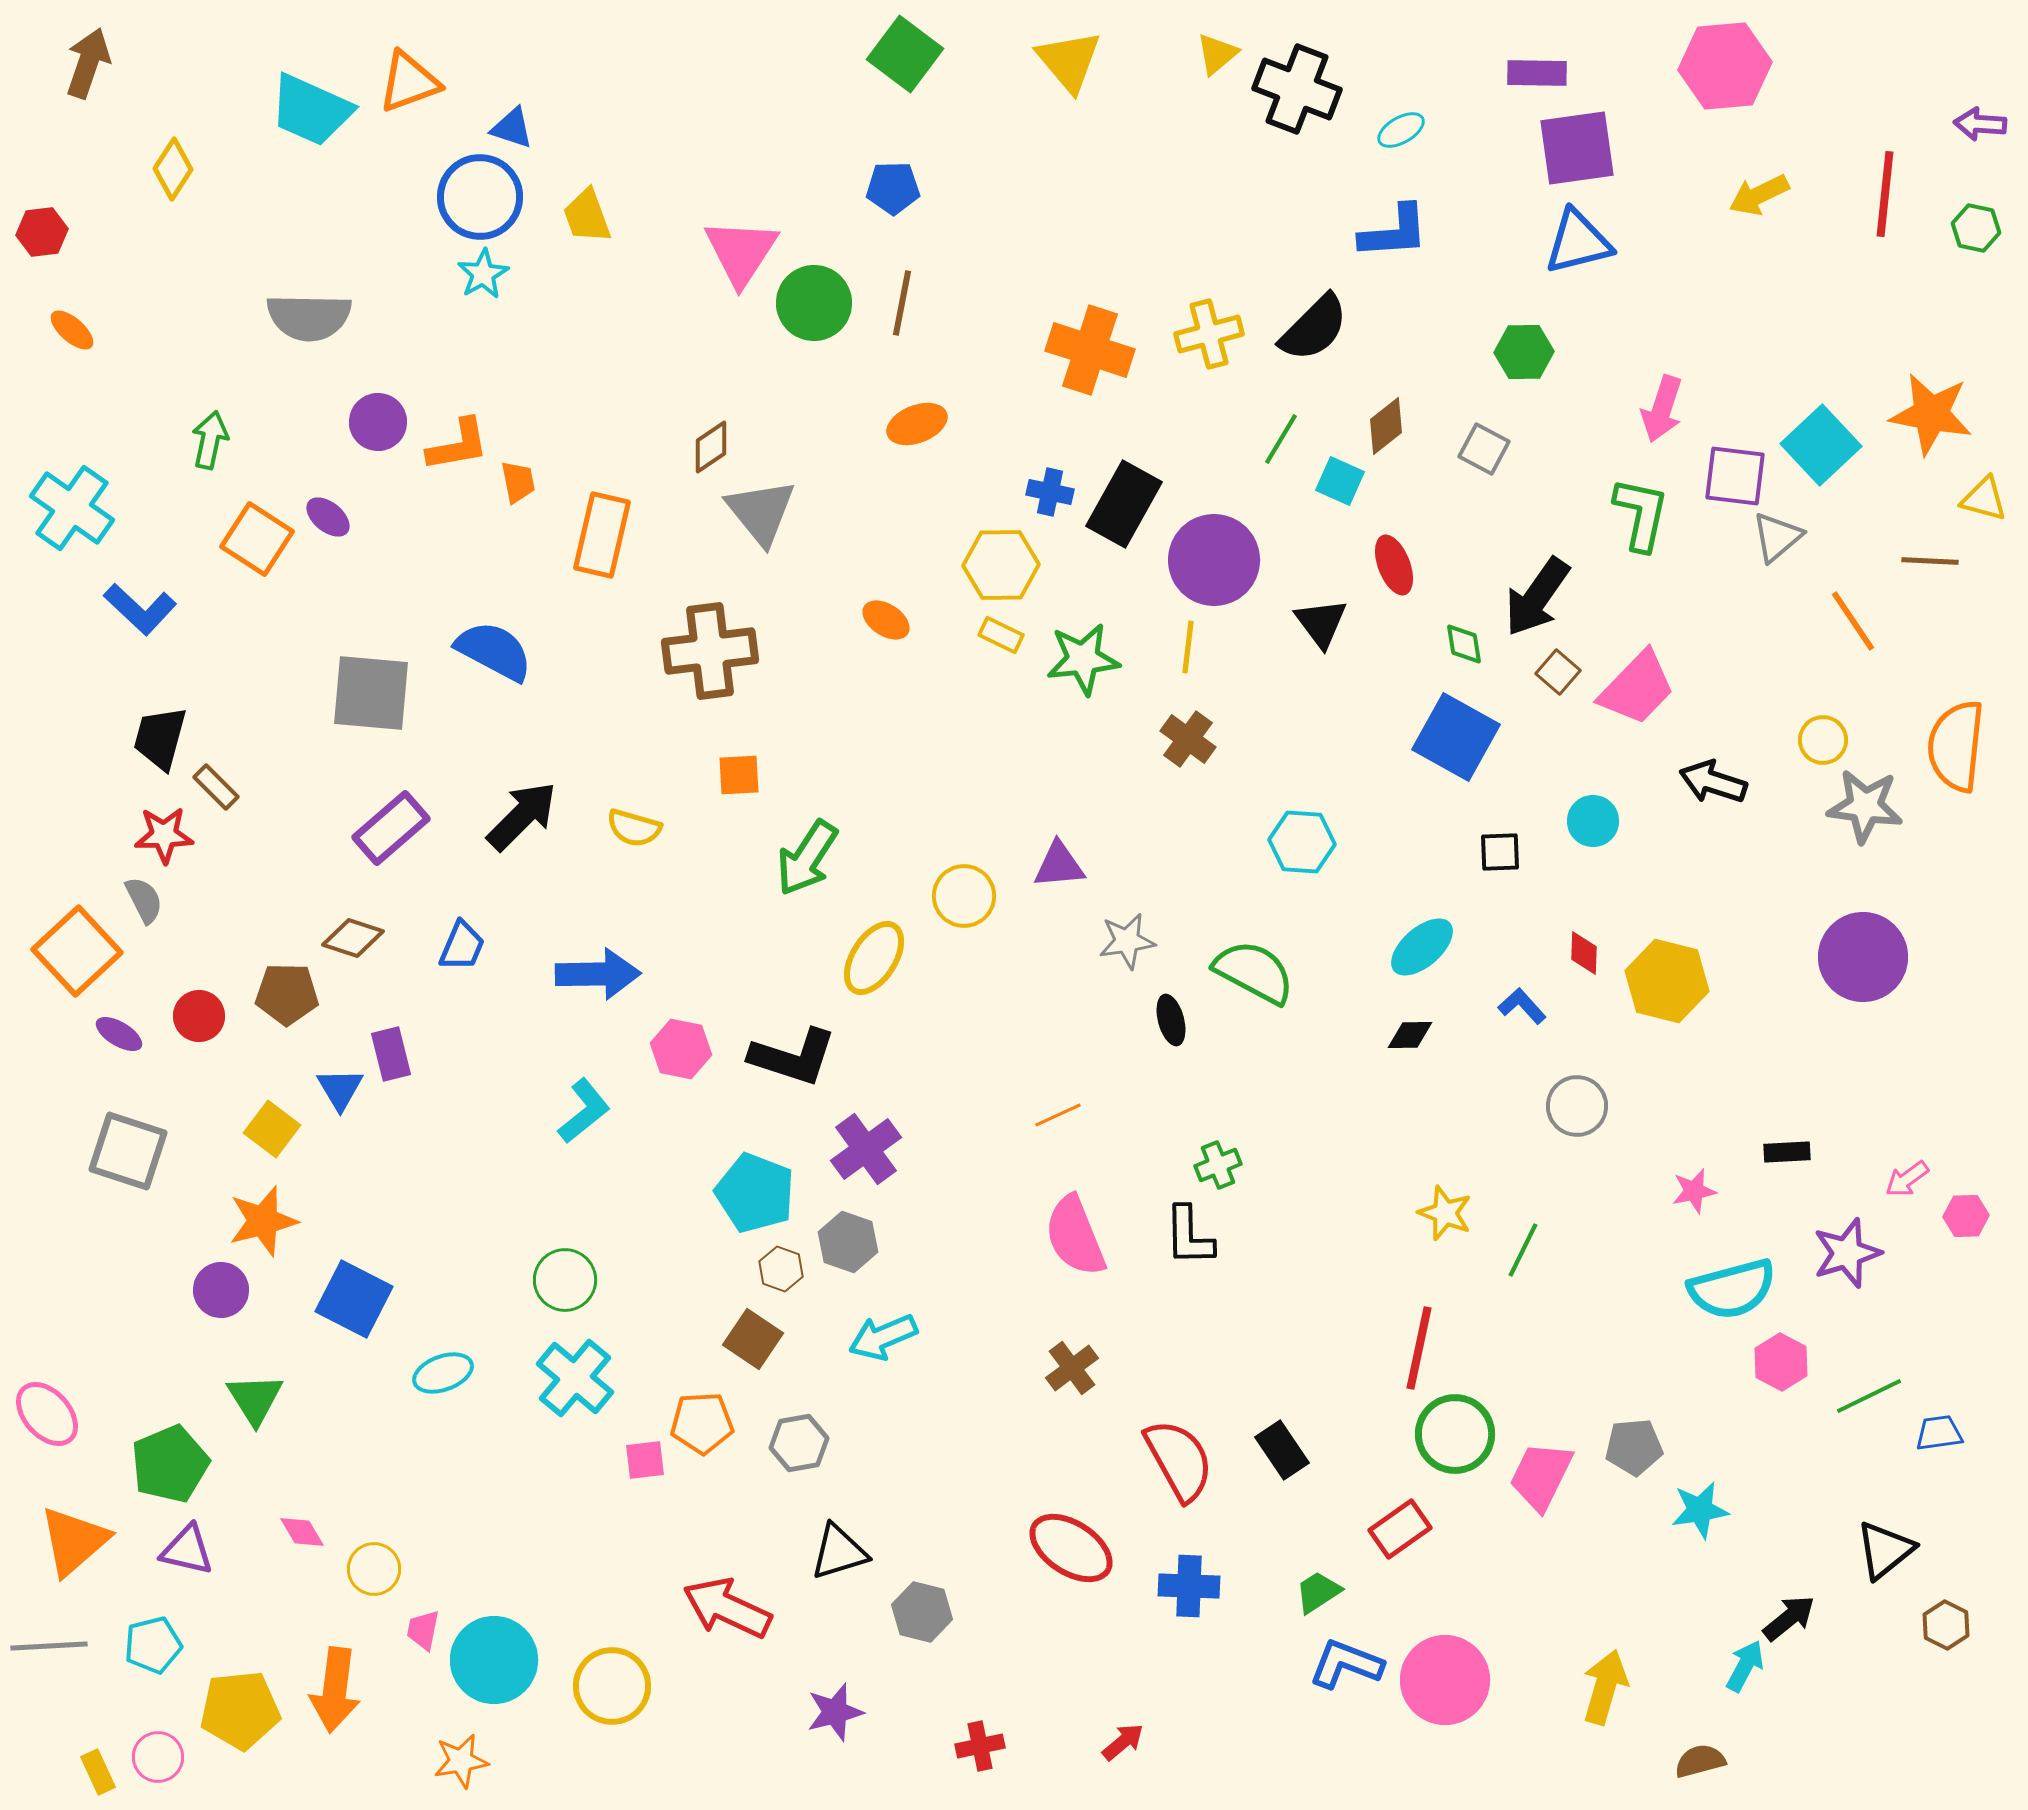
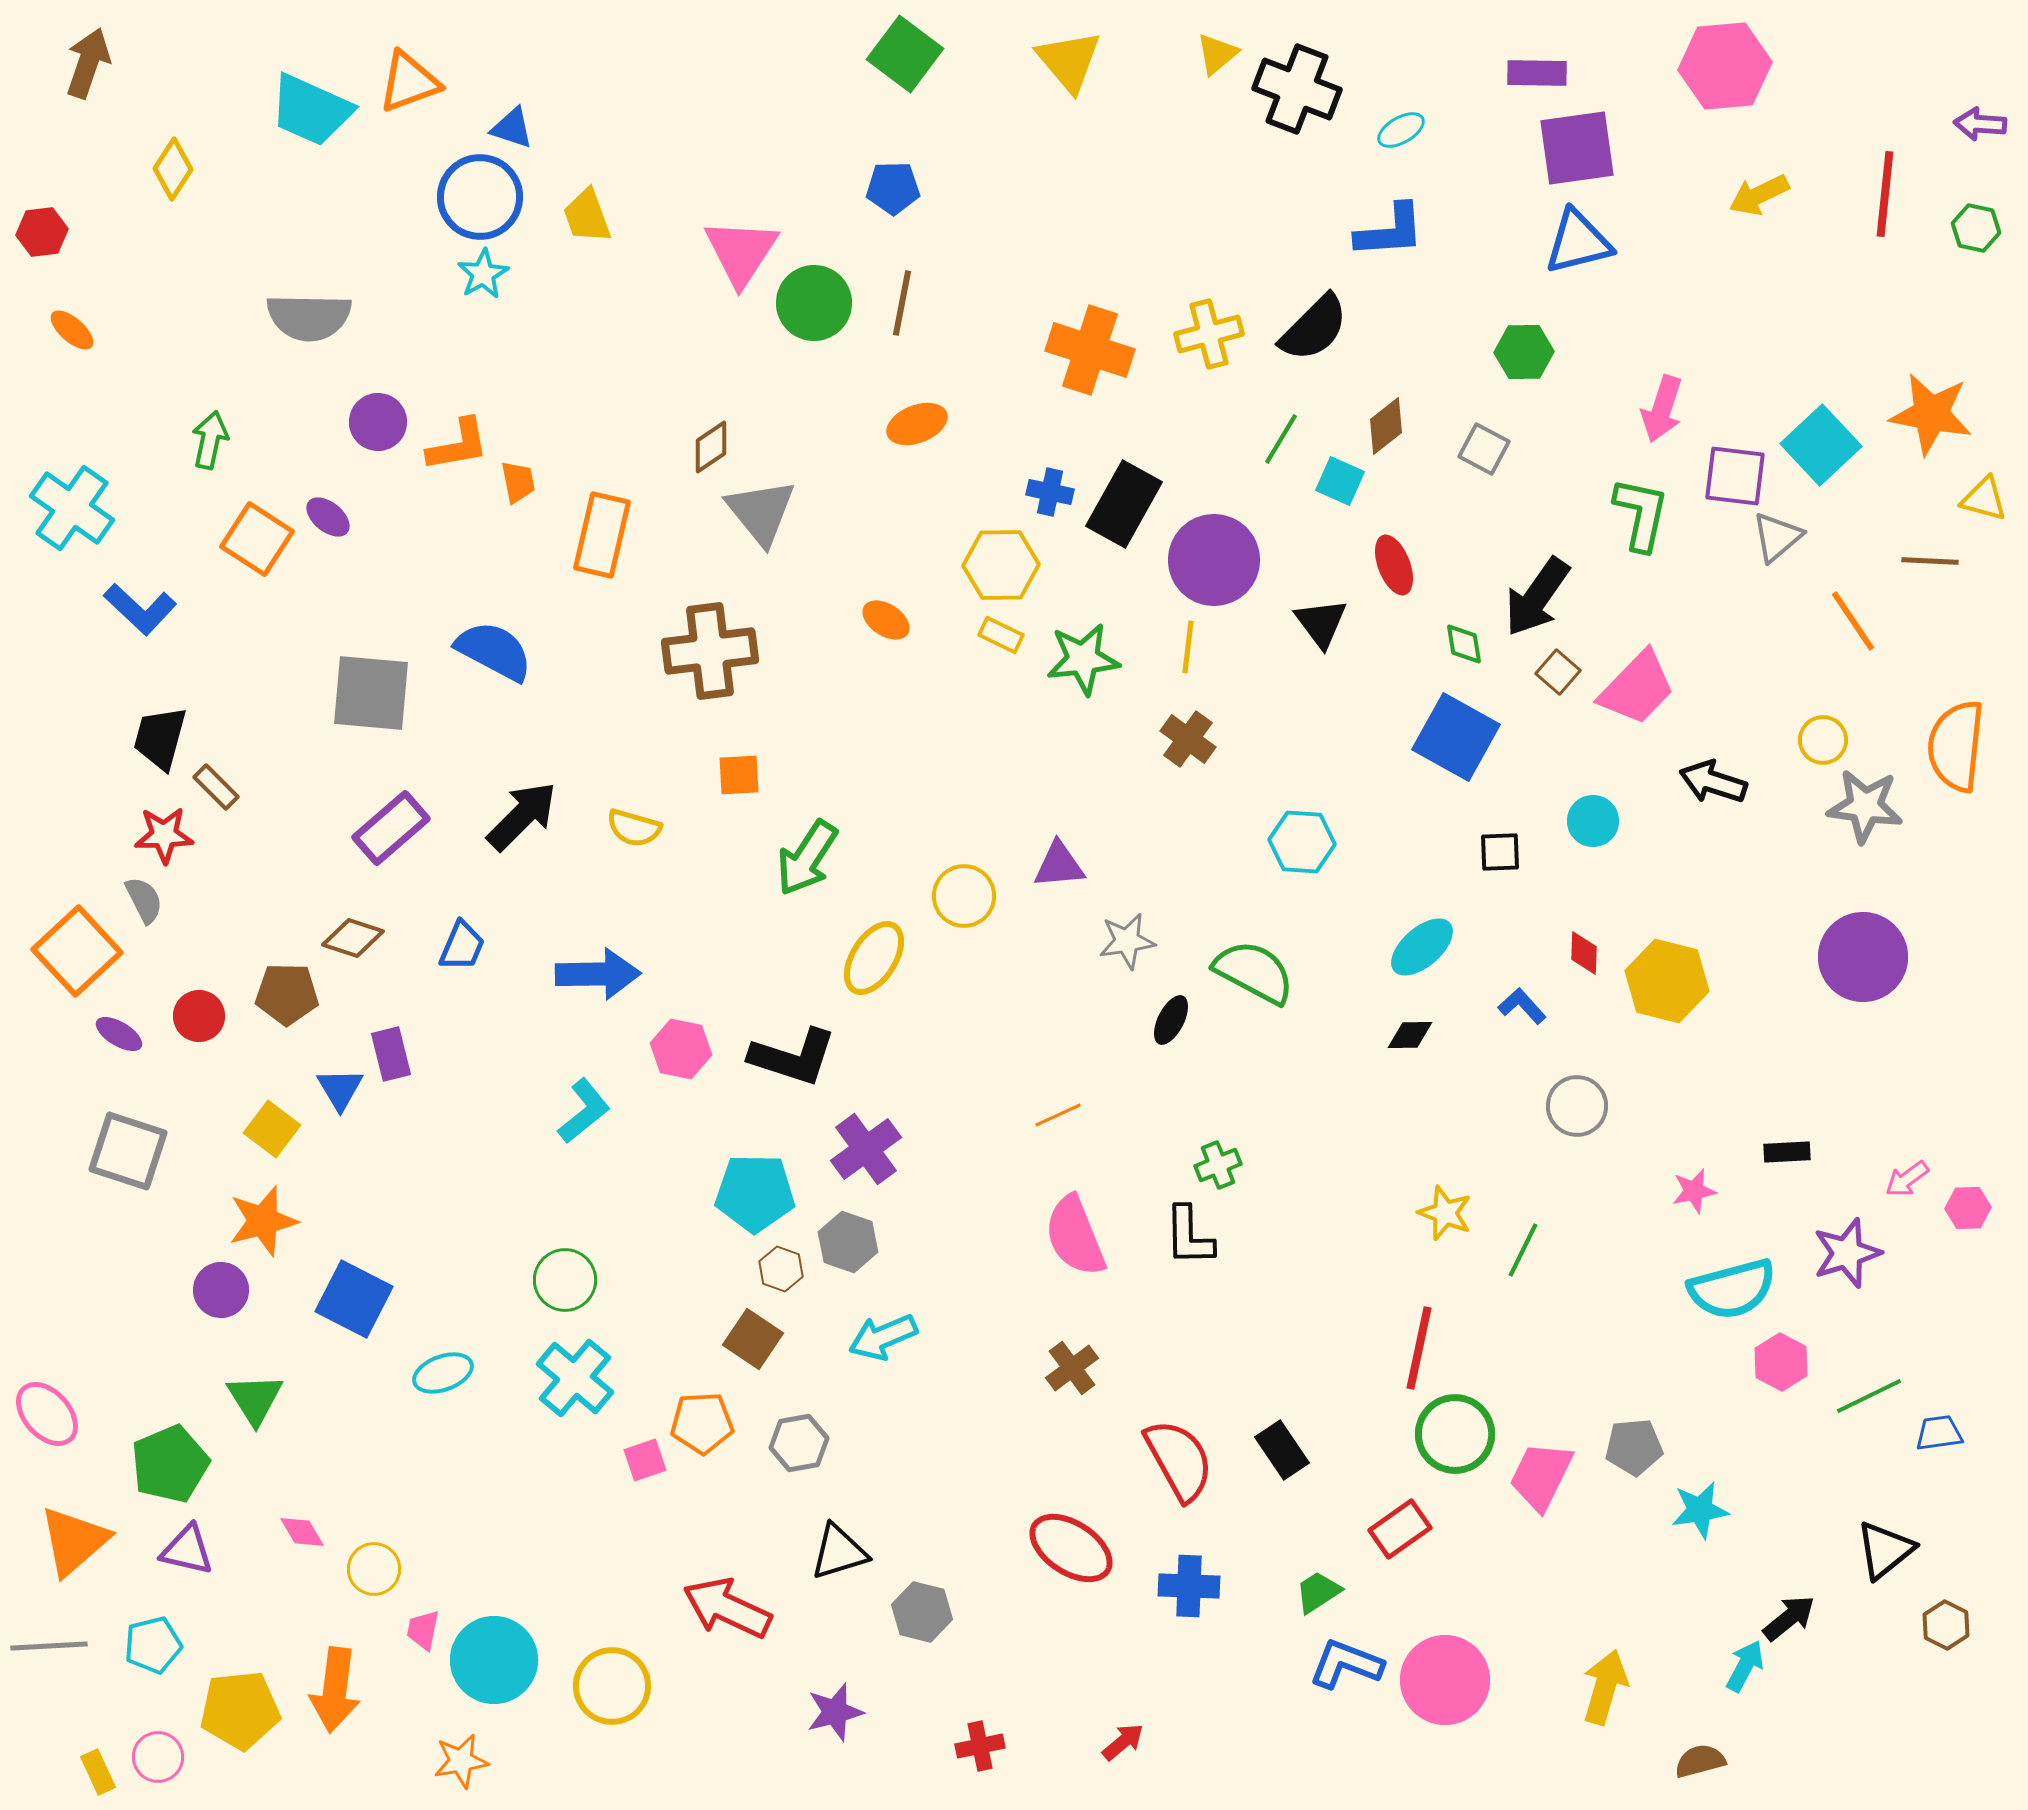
blue L-shape at (1394, 232): moved 4 px left, 1 px up
black ellipse at (1171, 1020): rotated 42 degrees clockwise
cyan pentagon at (755, 1193): rotated 20 degrees counterclockwise
pink hexagon at (1966, 1216): moved 2 px right, 8 px up
pink square at (645, 1460): rotated 12 degrees counterclockwise
